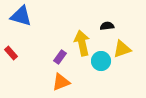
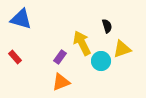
blue triangle: moved 3 px down
black semicircle: rotated 80 degrees clockwise
yellow arrow: rotated 15 degrees counterclockwise
red rectangle: moved 4 px right, 4 px down
